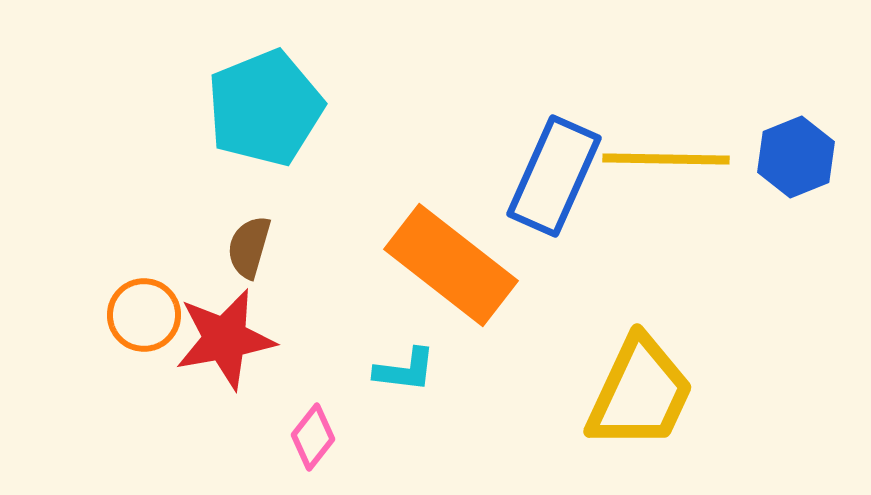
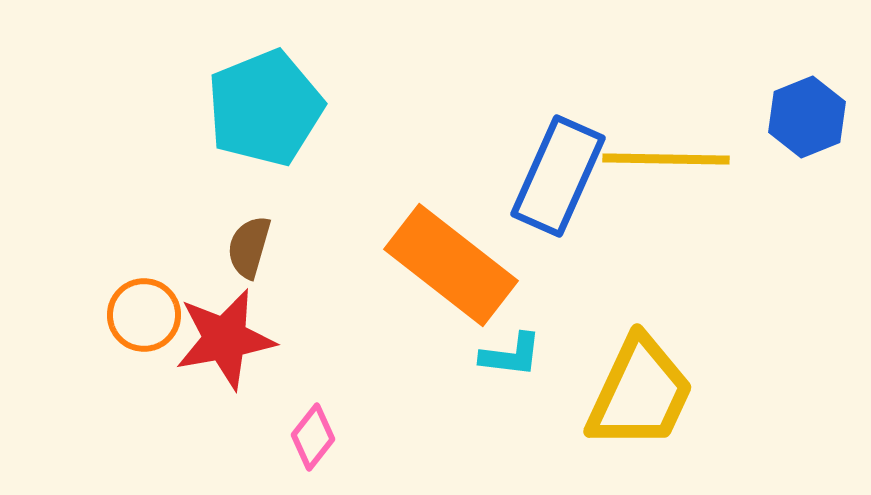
blue hexagon: moved 11 px right, 40 px up
blue rectangle: moved 4 px right
cyan L-shape: moved 106 px right, 15 px up
